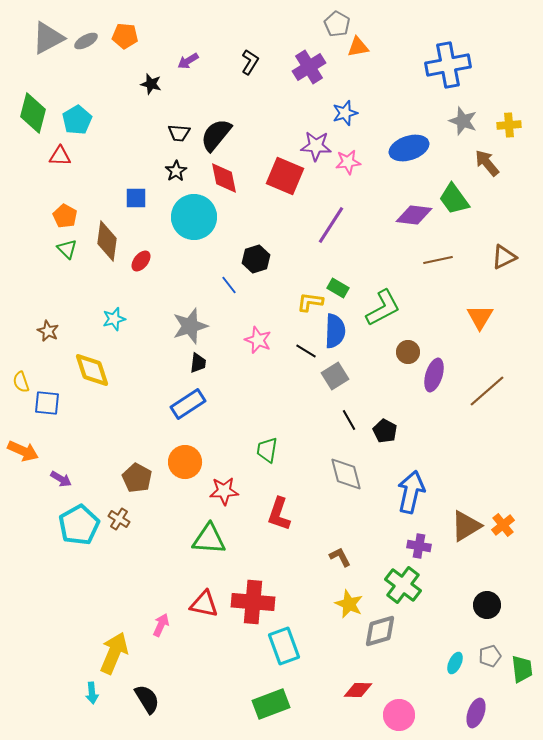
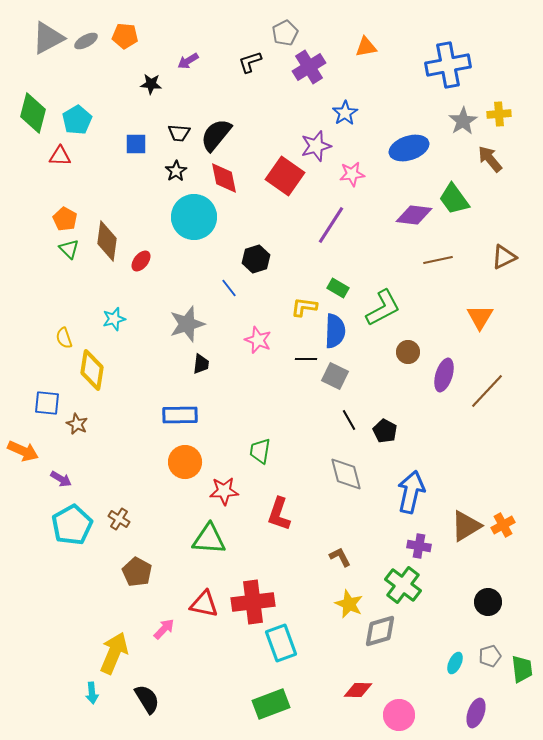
gray pentagon at (337, 24): moved 52 px left, 9 px down; rotated 15 degrees clockwise
orange triangle at (358, 47): moved 8 px right
black L-shape at (250, 62): rotated 140 degrees counterclockwise
black star at (151, 84): rotated 10 degrees counterclockwise
blue star at (345, 113): rotated 15 degrees counterclockwise
gray star at (463, 121): rotated 20 degrees clockwise
yellow cross at (509, 125): moved 10 px left, 11 px up
purple star at (316, 146): rotated 20 degrees counterclockwise
pink star at (348, 162): moved 4 px right, 12 px down
brown arrow at (487, 163): moved 3 px right, 4 px up
red square at (285, 176): rotated 12 degrees clockwise
blue square at (136, 198): moved 54 px up
orange pentagon at (65, 216): moved 3 px down
green triangle at (67, 249): moved 2 px right
blue line at (229, 285): moved 3 px down
yellow L-shape at (310, 302): moved 6 px left, 5 px down
gray star at (190, 326): moved 3 px left, 2 px up
brown star at (48, 331): moved 29 px right, 93 px down
black line at (306, 351): moved 8 px down; rotated 30 degrees counterclockwise
black trapezoid at (198, 363): moved 3 px right, 1 px down
yellow diamond at (92, 370): rotated 27 degrees clockwise
purple ellipse at (434, 375): moved 10 px right
gray square at (335, 376): rotated 32 degrees counterclockwise
yellow semicircle at (21, 382): moved 43 px right, 44 px up
brown line at (487, 391): rotated 6 degrees counterclockwise
blue rectangle at (188, 404): moved 8 px left, 11 px down; rotated 32 degrees clockwise
green trapezoid at (267, 450): moved 7 px left, 1 px down
brown pentagon at (137, 478): moved 94 px down
cyan pentagon at (79, 525): moved 7 px left
orange cross at (503, 525): rotated 10 degrees clockwise
red cross at (253, 602): rotated 12 degrees counterclockwise
black circle at (487, 605): moved 1 px right, 3 px up
pink arrow at (161, 625): moved 3 px right, 4 px down; rotated 20 degrees clockwise
cyan rectangle at (284, 646): moved 3 px left, 3 px up
